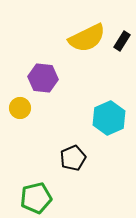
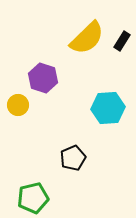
yellow semicircle: rotated 18 degrees counterclockwise
purple hexagon: rotated 12 degrees clockwise
yellow circle: moved 2 px left, 3 px up
cyan hexagon: moved 1 px left, 10 px up; rotated 20 degrees clockwise
green pentagon: moved 3 px left
